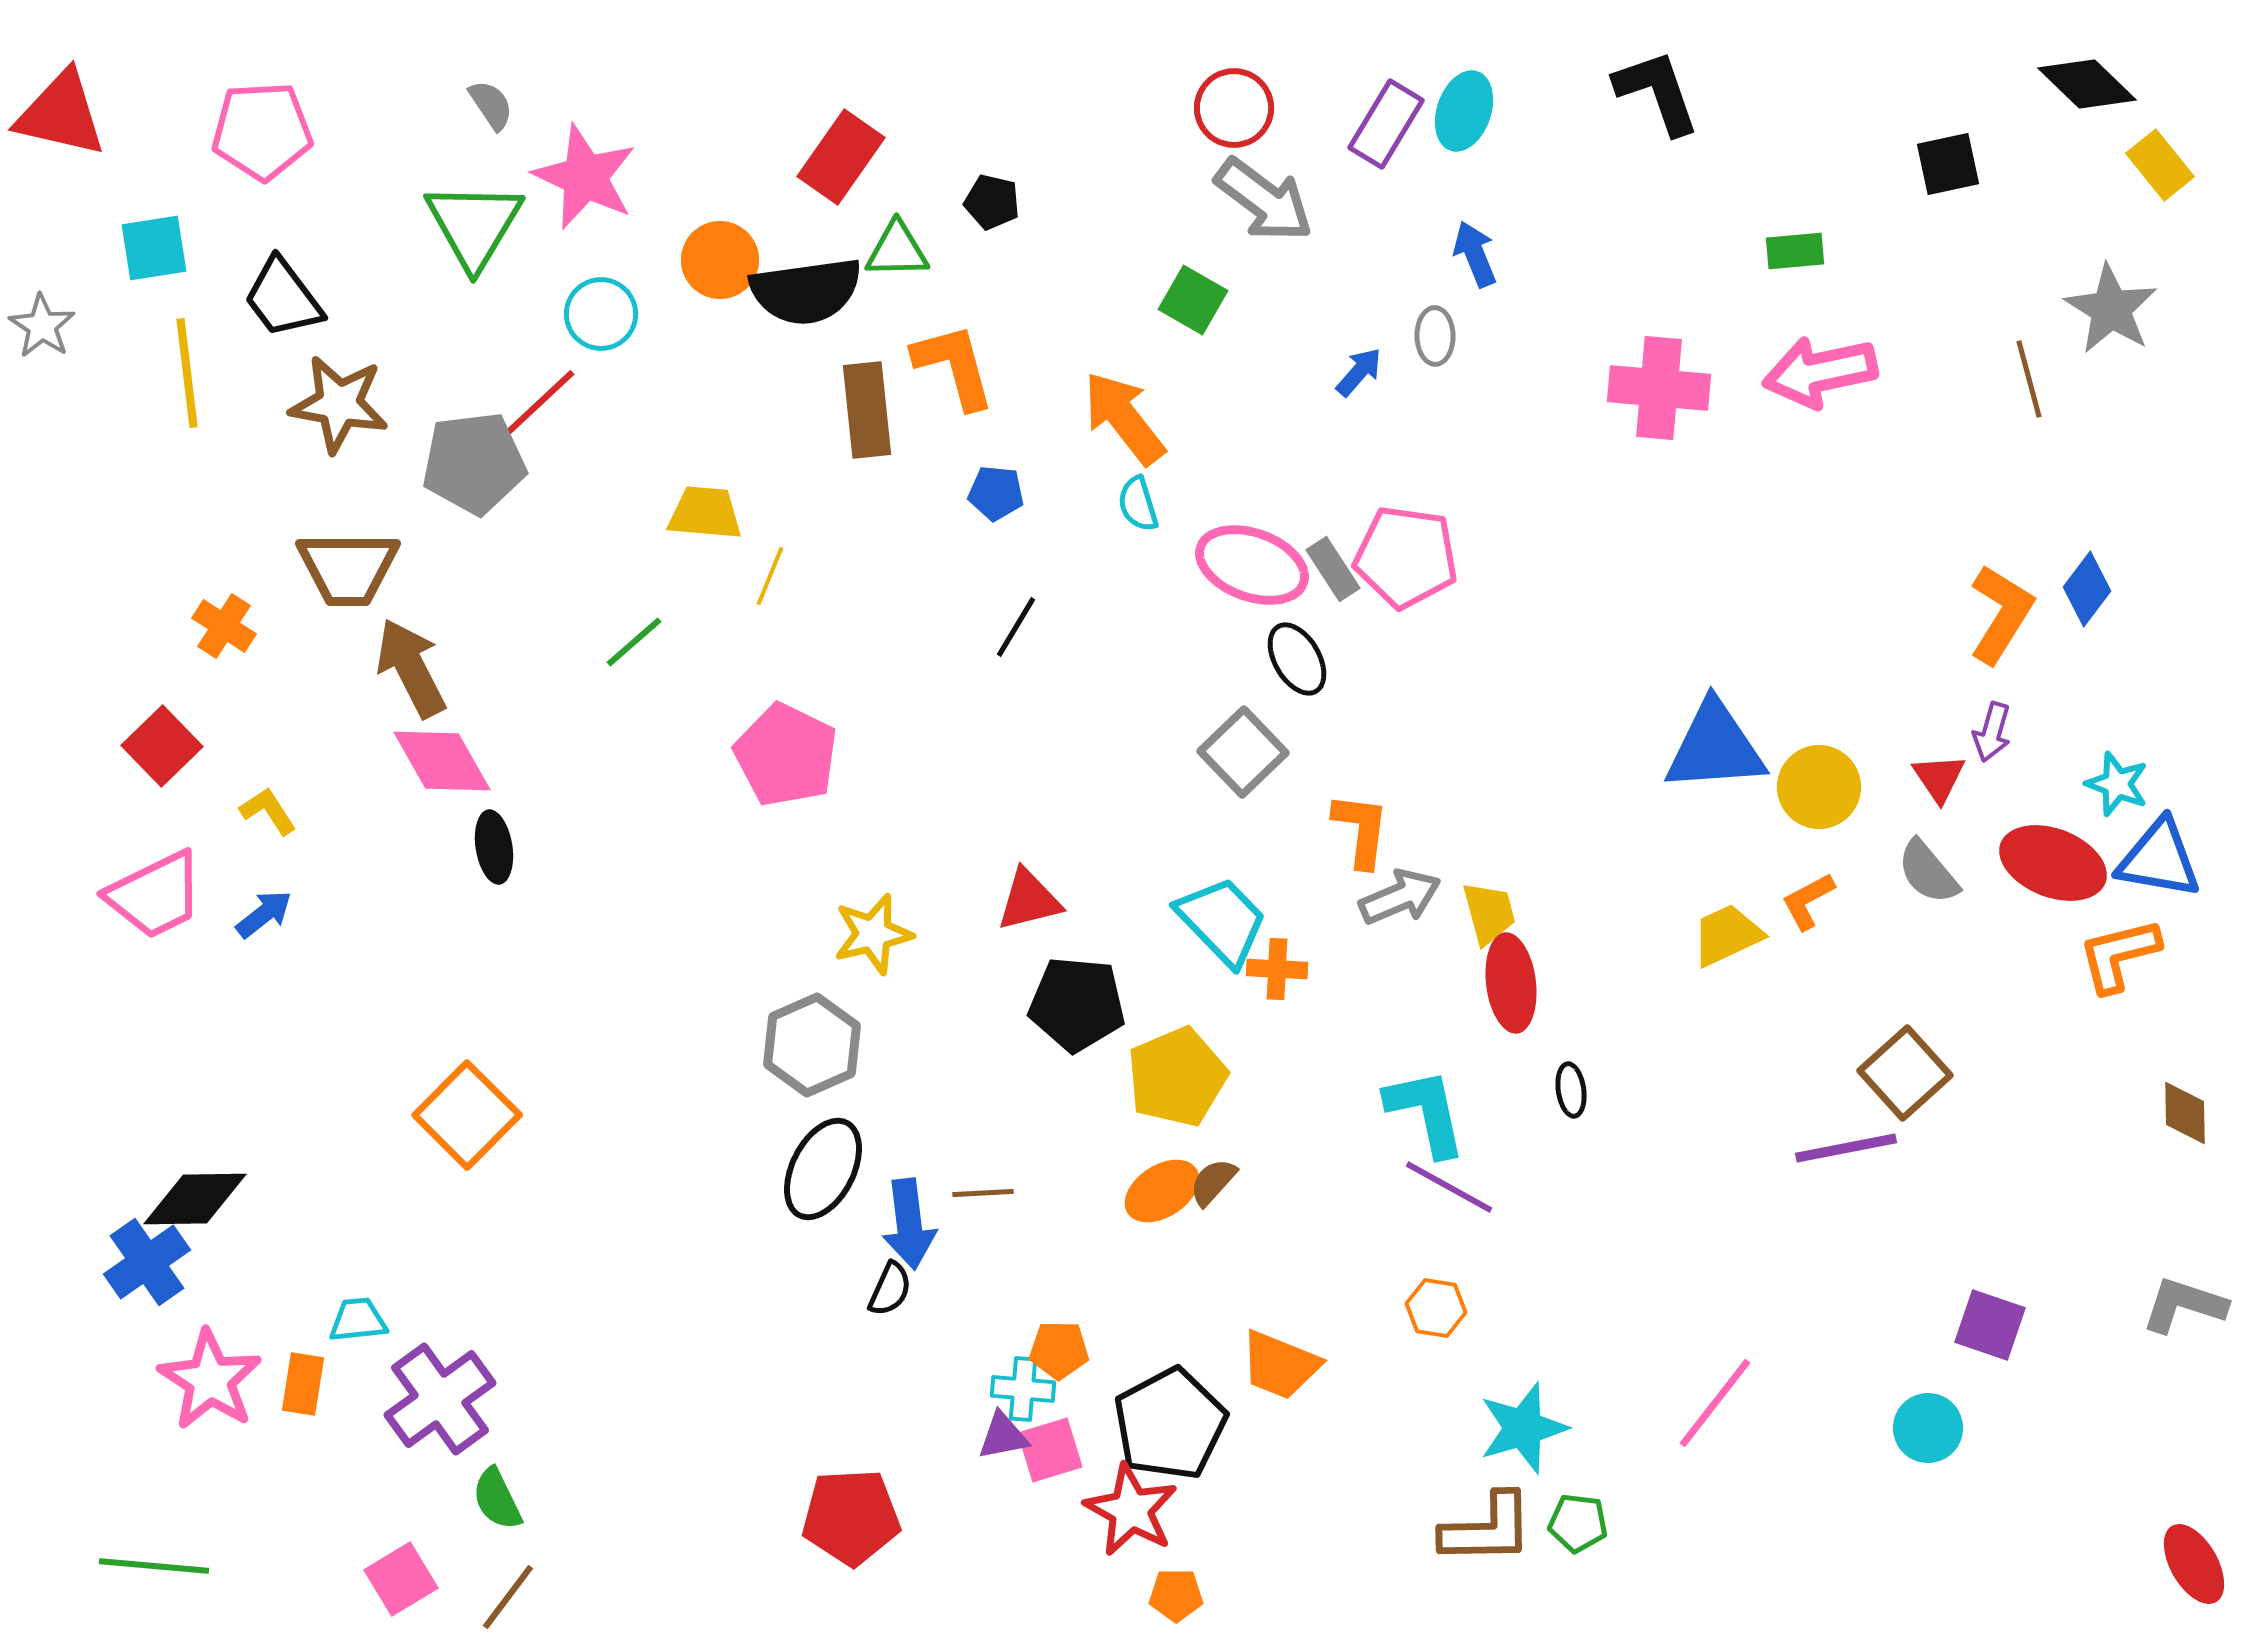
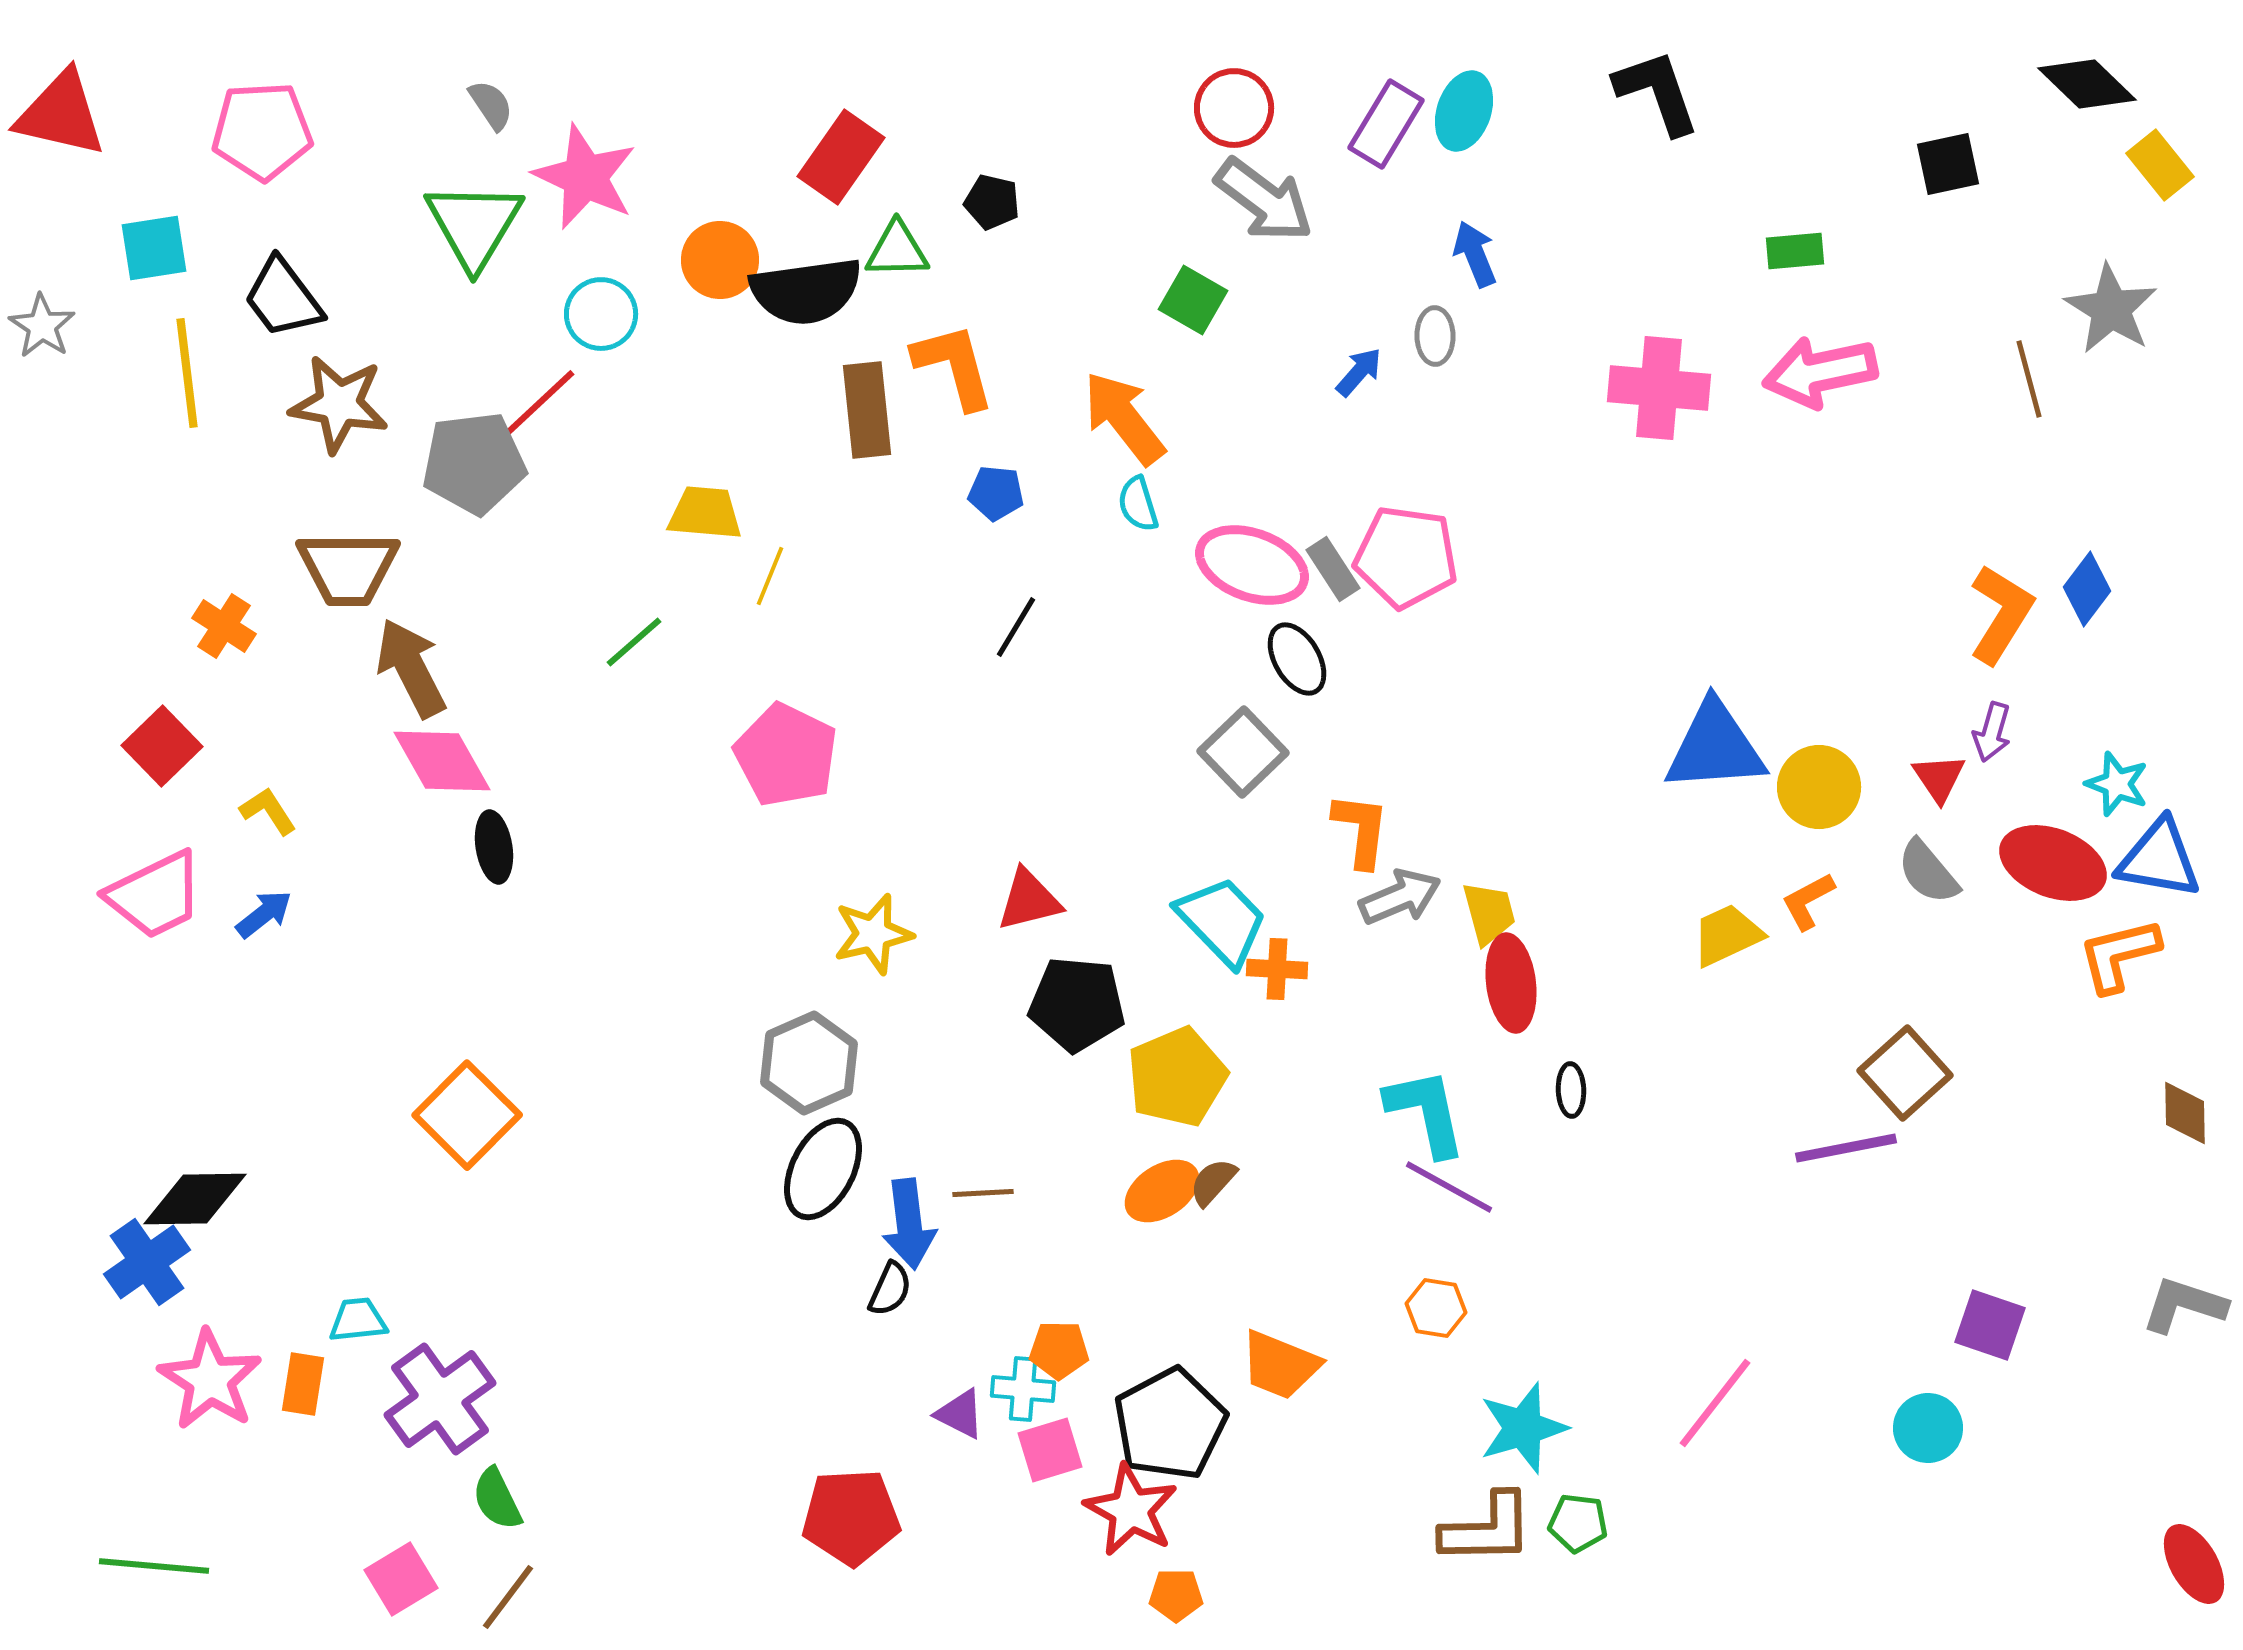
gray hexagon at (812, 1045): moved 3 px left, 18 px down
black ellipse at (1571, 1090): rotated 6 degrees clockwise
purple triangle at (1003, 1436): moved 43 px left, 22 px up; rotated 38 degrees clockwise
